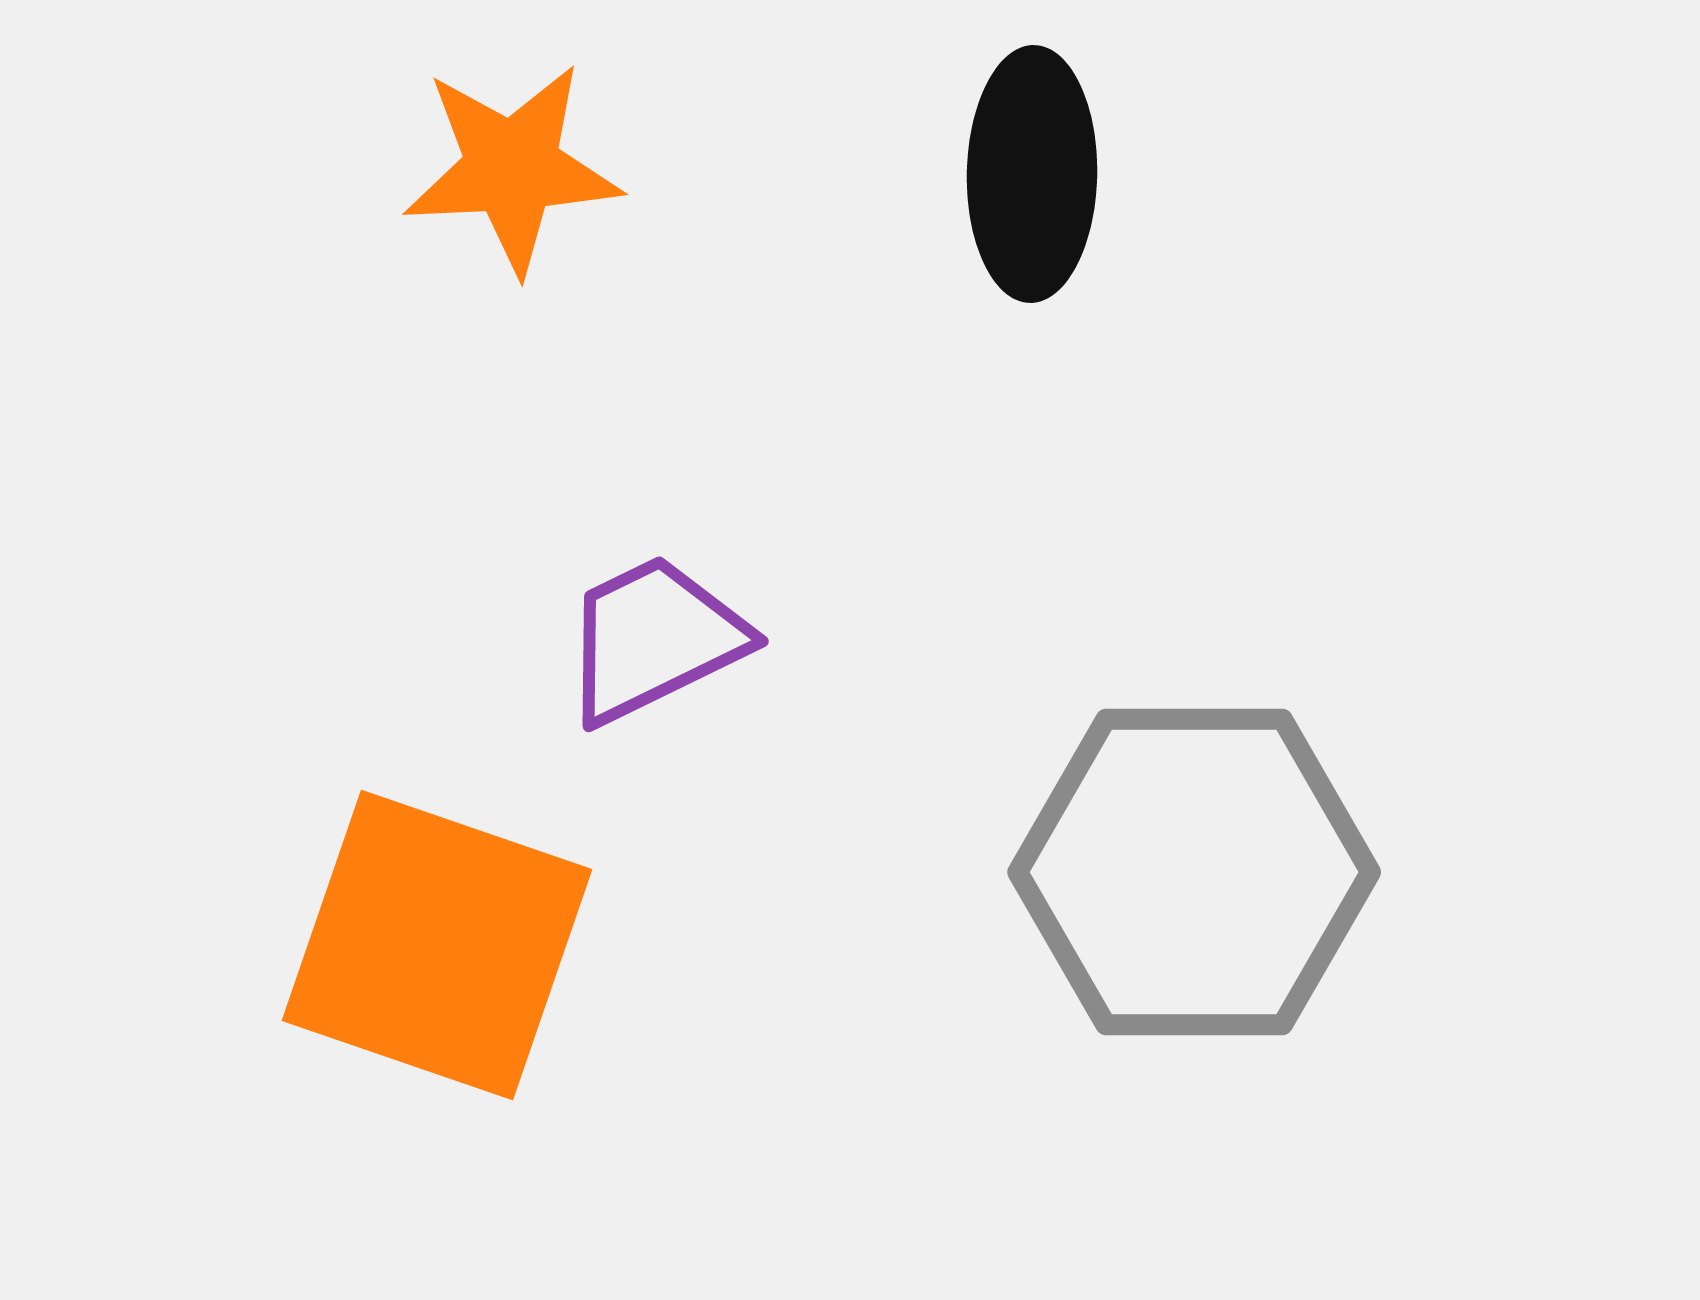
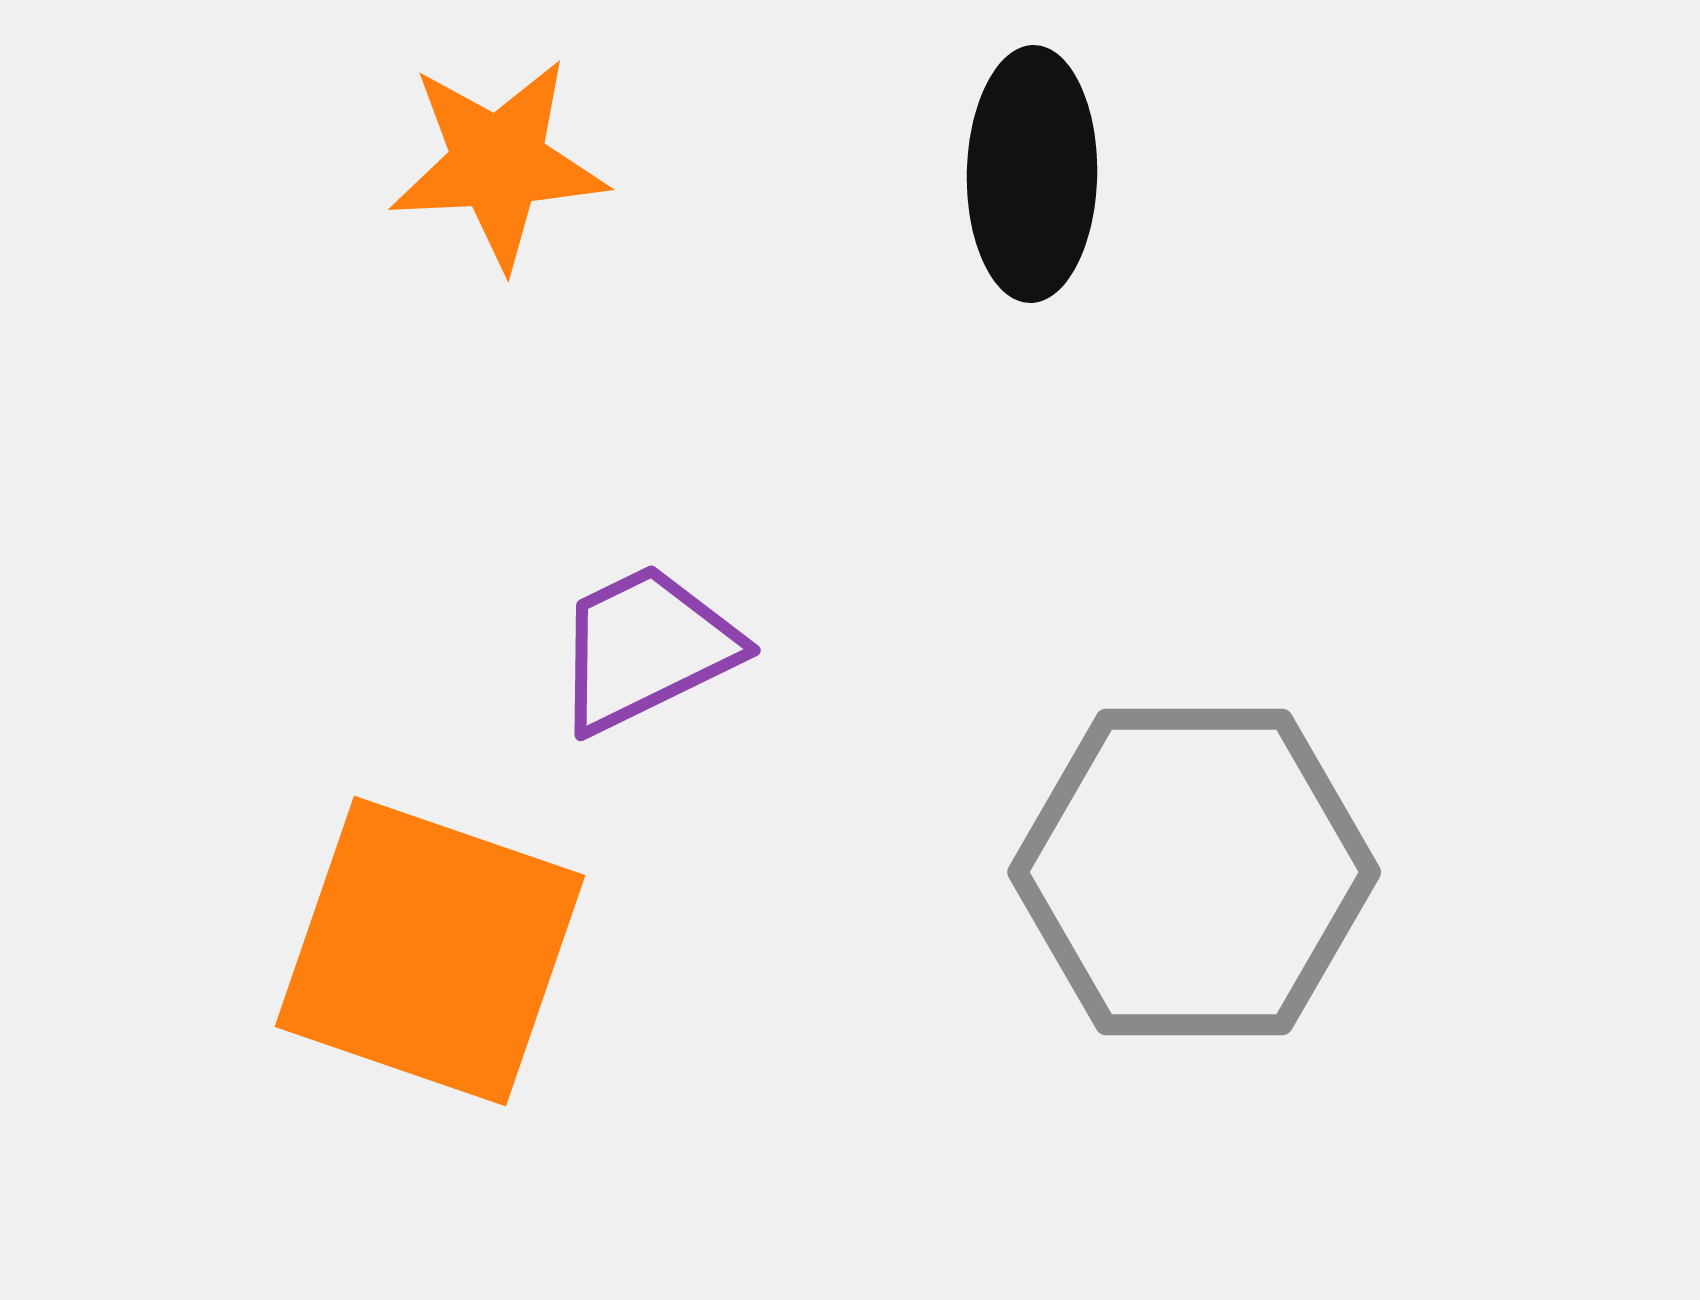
orange star: moved 14 px left, 5 px up
purple trapezoid: moved 8 px left, 9 px down
orange square: moved 7 px left, 6 px down
